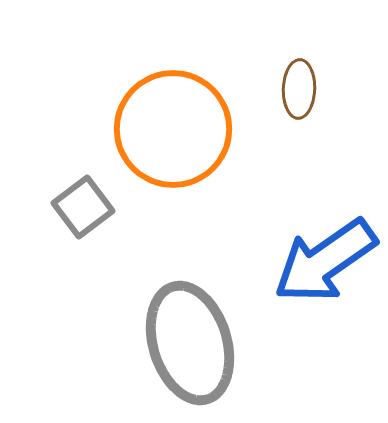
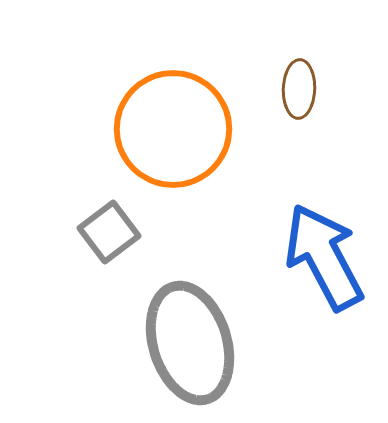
gray square: moved 26 px right, 25 px down
blue arrow: moved 1 px left, 4 px up; rotated 97 degrees clockwise
